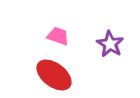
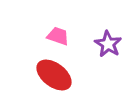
purple star: moved 2 px left
